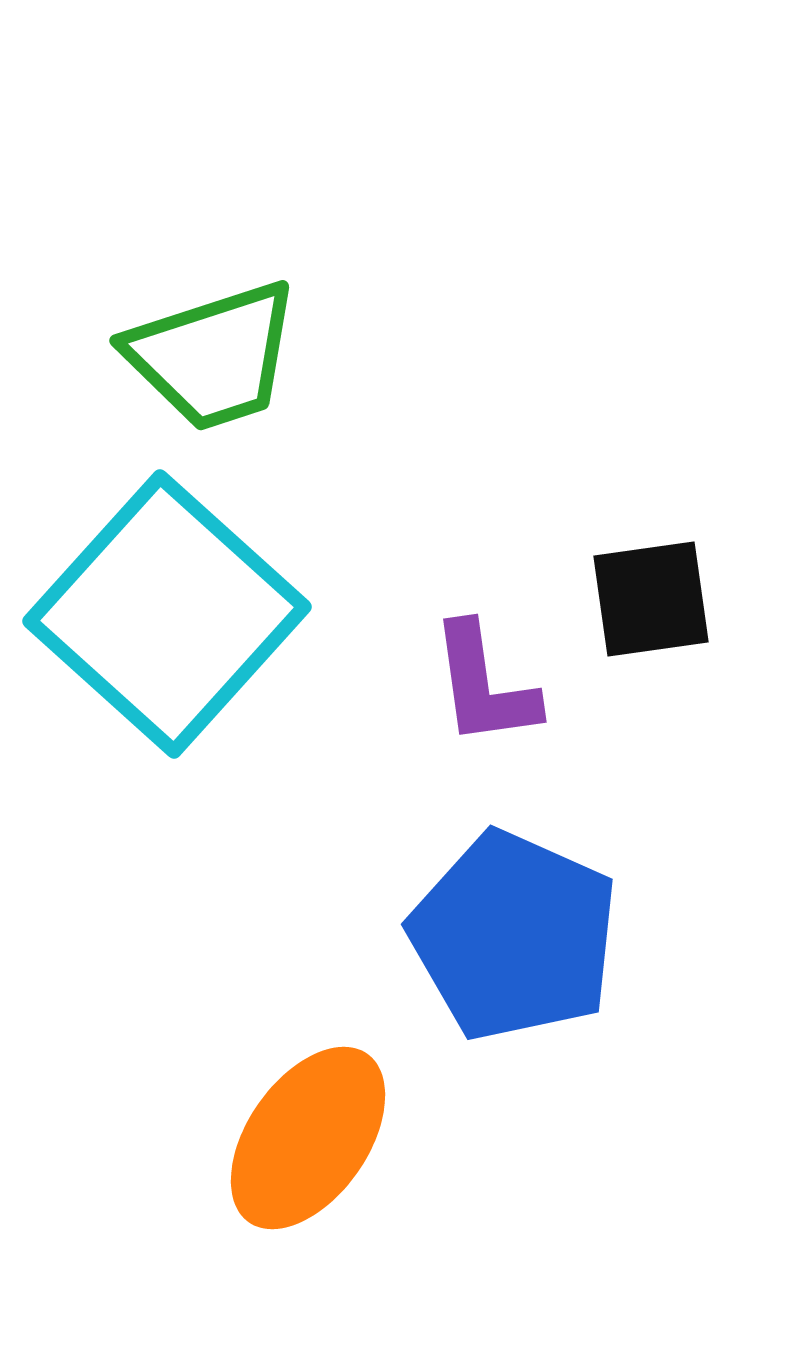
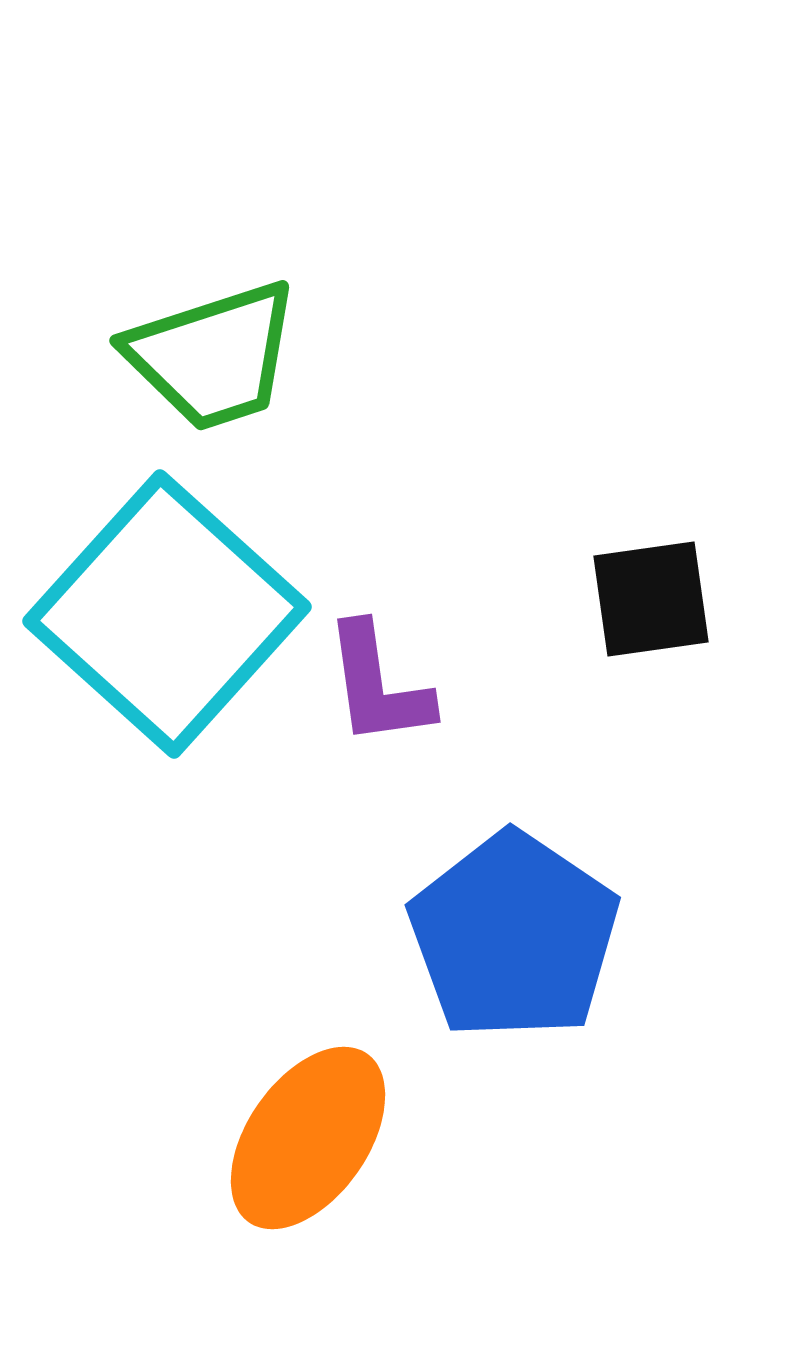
purple L-shape: moved 106 px left
blue pentagon: rotated 10 degrees clockwise
